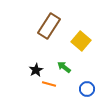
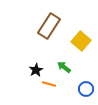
blue circle: moved 1 px left
